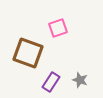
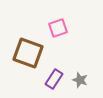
purple rectangle: moved 3 px right, 3 px up
